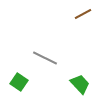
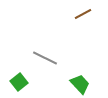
green square: rotated 18 degrees clockwise
